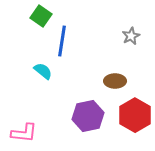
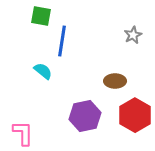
green square: rotated 25 degrees counterclockwise
gray star: moved 2 px right, 1 px up
purple hexagon: moved 3 px left
pink L-shape: moved 1 px left; rotated 96 degrees counterclockwise
